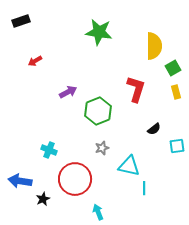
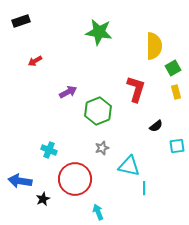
black semicircle: moved 2 px right, 3 px up
